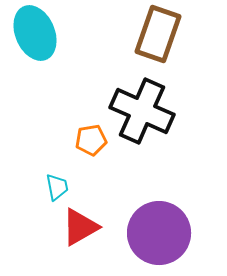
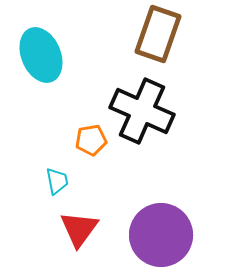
cyan ellipse: moved 6 px right, 22 px down
cyan trapezoid: moved 6 px up
red triangle: moved 1 px left, 2 px down; rotated 24 degrees counterclockwise
purple circle: moved 2 px right, 2 px down
